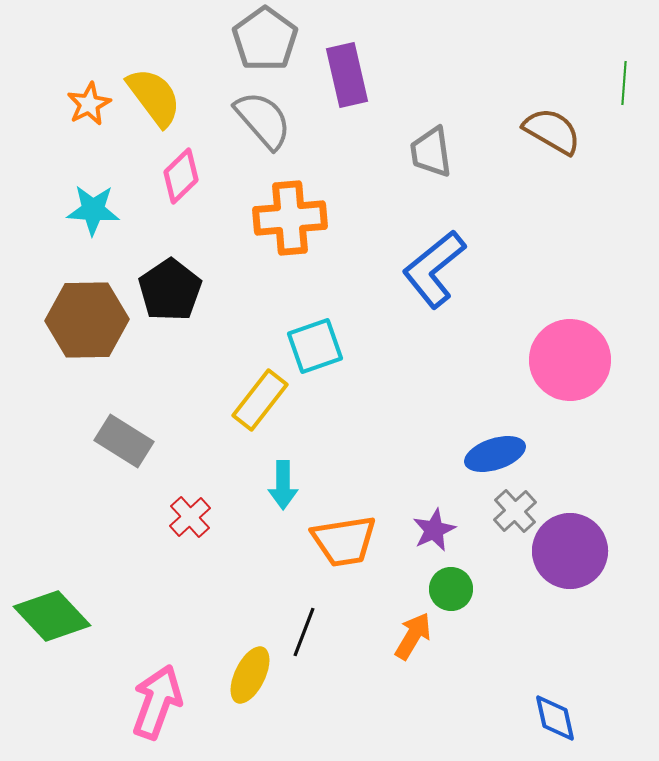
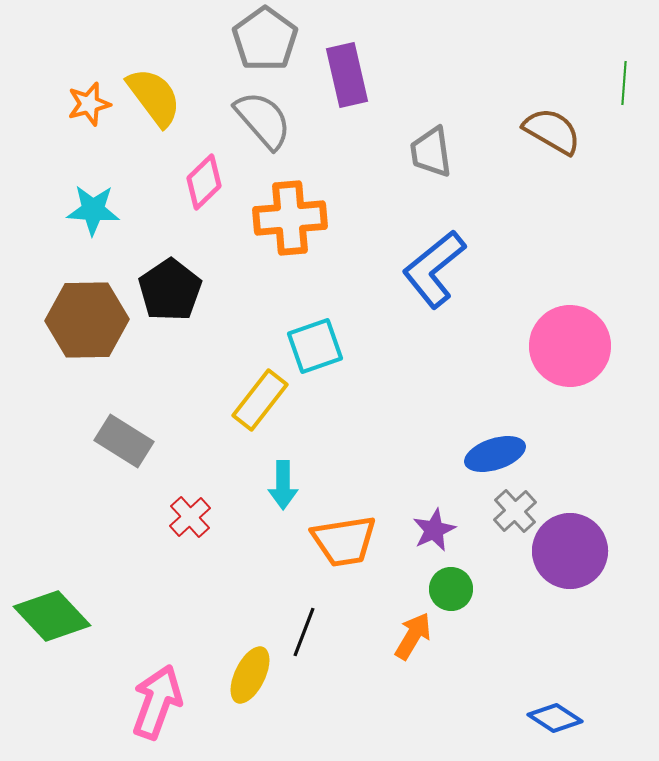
orange star: rotated 12 degrees clockwise
pink diamond: moved 23 px right, 6 px down
pink circle: moved 14 px up
blue diamond: rotated 44 degrees counterclockwise
